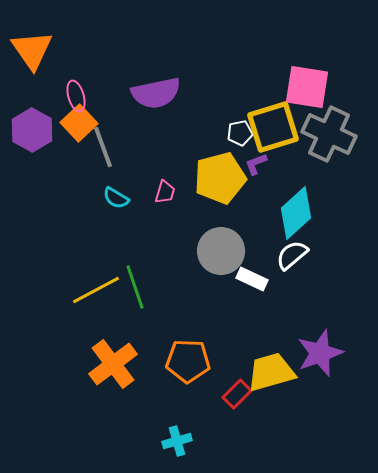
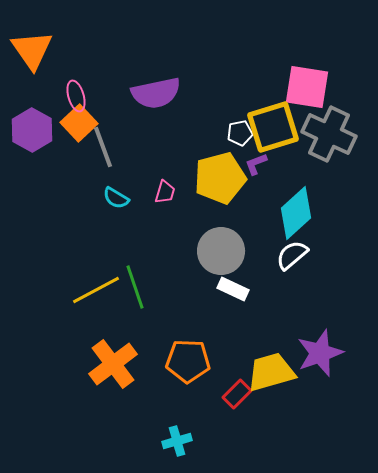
white rectangle: moved 19 px left, 10 px down
